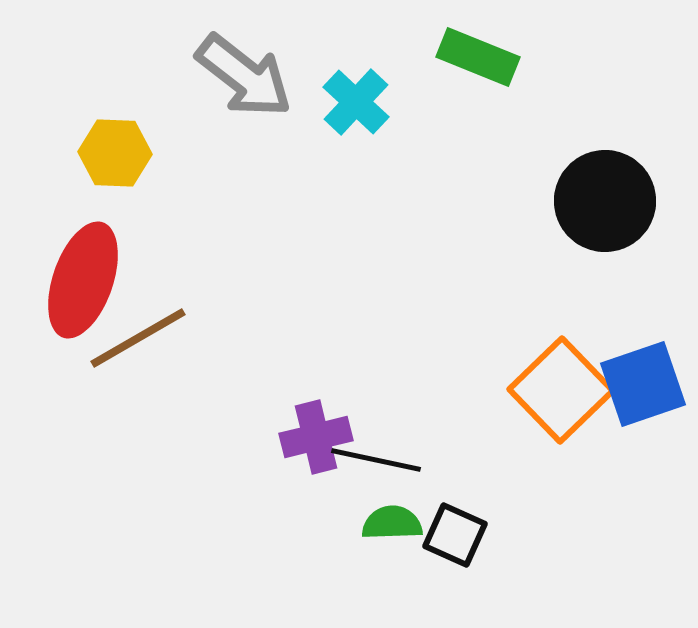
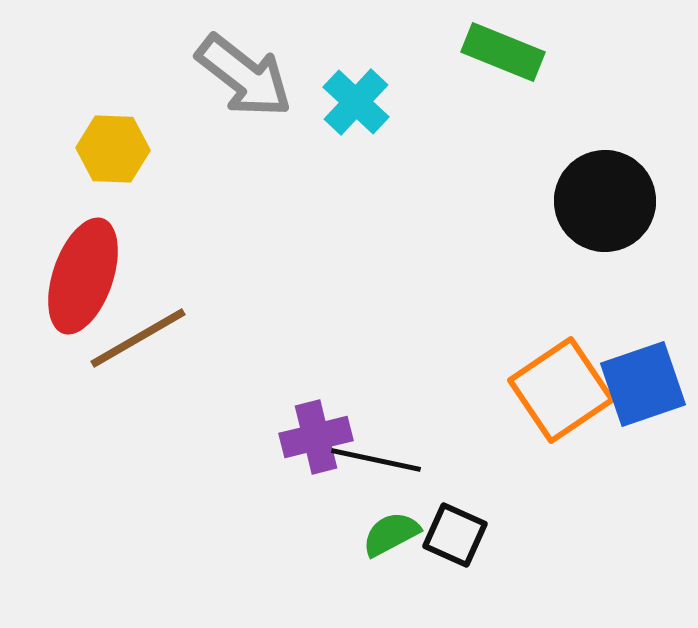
green rectangle: moved 25 px right, 5 px up
yellow hexagon: moved 2 px left, 4 px up
red ellipse: moved 4 px up
orange square: rotated 10 degrees clockwise
green semicircle: moved 1 px left, 11 px down; rotated 26 degrees counterclockwise
